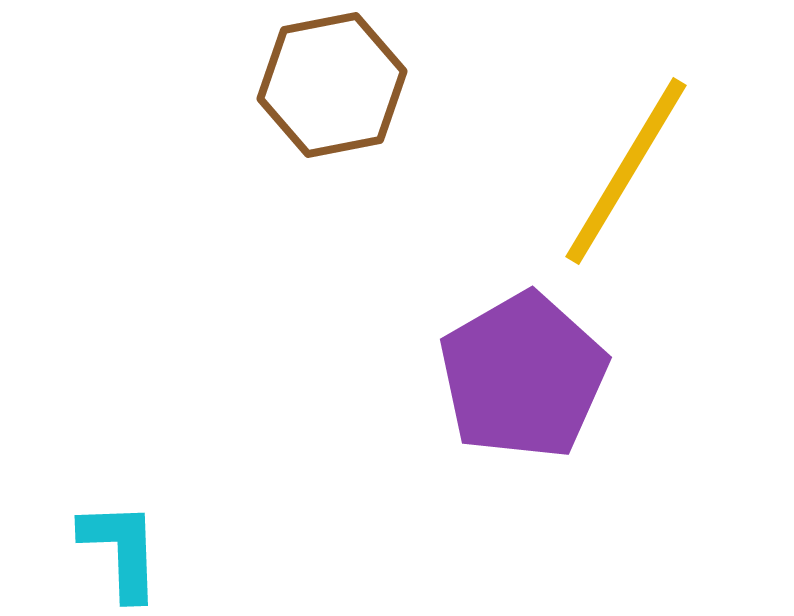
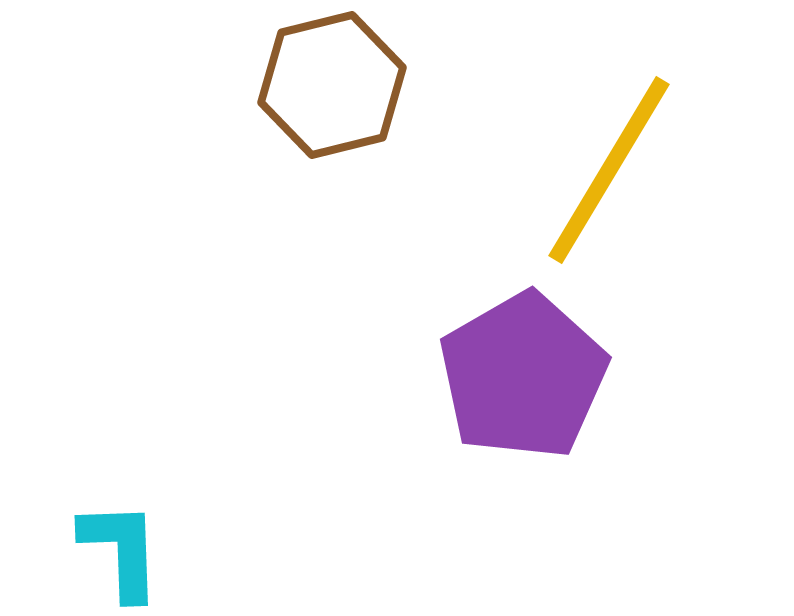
brown hexagon: rotated 3 degrees counterclockwise
yellow line: moved 17 px left, 1 px up
